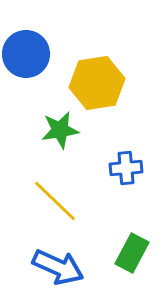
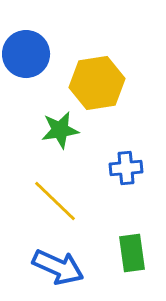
green rectangle: rotated 36 degrees counterclockwise
